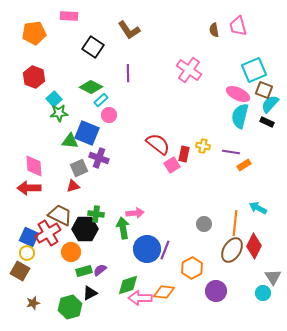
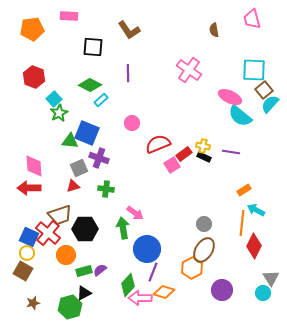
pink trapezoid at (238, 26): moved 14 px right, 7 px up
orange pentagon at (34, 33): moved 2 px left, 4 px up
black square at (93, 47): rotated 30 degrees counterclockwise
cyan square at (254, 70): rotated 25 degrees clockwise
green diamond at (91, 87): moved 1 px left, 2 px up
brown square at (264, 90): rotated 30 degrees clockwise
pink ellipse at (238, 94): moved 8 px left, 3 px down
green star at (59, 113): rotated 24 degrees counterclockwise
pink circle at (109, 115): moved 23 px right, 8 px down
cyan semicircle at (240, 116): rotated 65 degrees counterclockwise
black rectangle at (267, 122): moved 63 px left, 35 px down
red semicircle at (158, 144): rotated 60 degrees counterclockwise
red rectangle at (184, 154): rotated 42 degrees clockwise
orange rectangle at (244, 165): moved 25 px down
cyan arrow at (258, 208): moved 2 px left, 2 px down
pink arrow at (135, 213): rotated 42 degrees clockwise
green cross at (96, 214): moved 10 px right, 25 px up
brown trapezoid at (60, 215): rotated 135 degrees clockwise
orange line at (235, 223): moved 7 px right
red cross at (48, 233): rotated 20 degrees counterclockwise
purple line at (165, 250): moved 12 px left, 22 px down
brown ellipse at (232, 250): moved 28 px left
orange circle at (71, 252): moved 5 px left, 3 px down
brown square at (20, 271): moved 3 px right
gray triangle at (273, 277): moved 2 px left, 1 px down
green diamond at (128, 285): rotated 30 degrees counterclockwise
purple circle at (216, 291): moved 6 px right, 1 px up
orange diamond at (164, 292): rotated 10 degrees clockwise
black triangle at (90, 293): moved 6 px left
